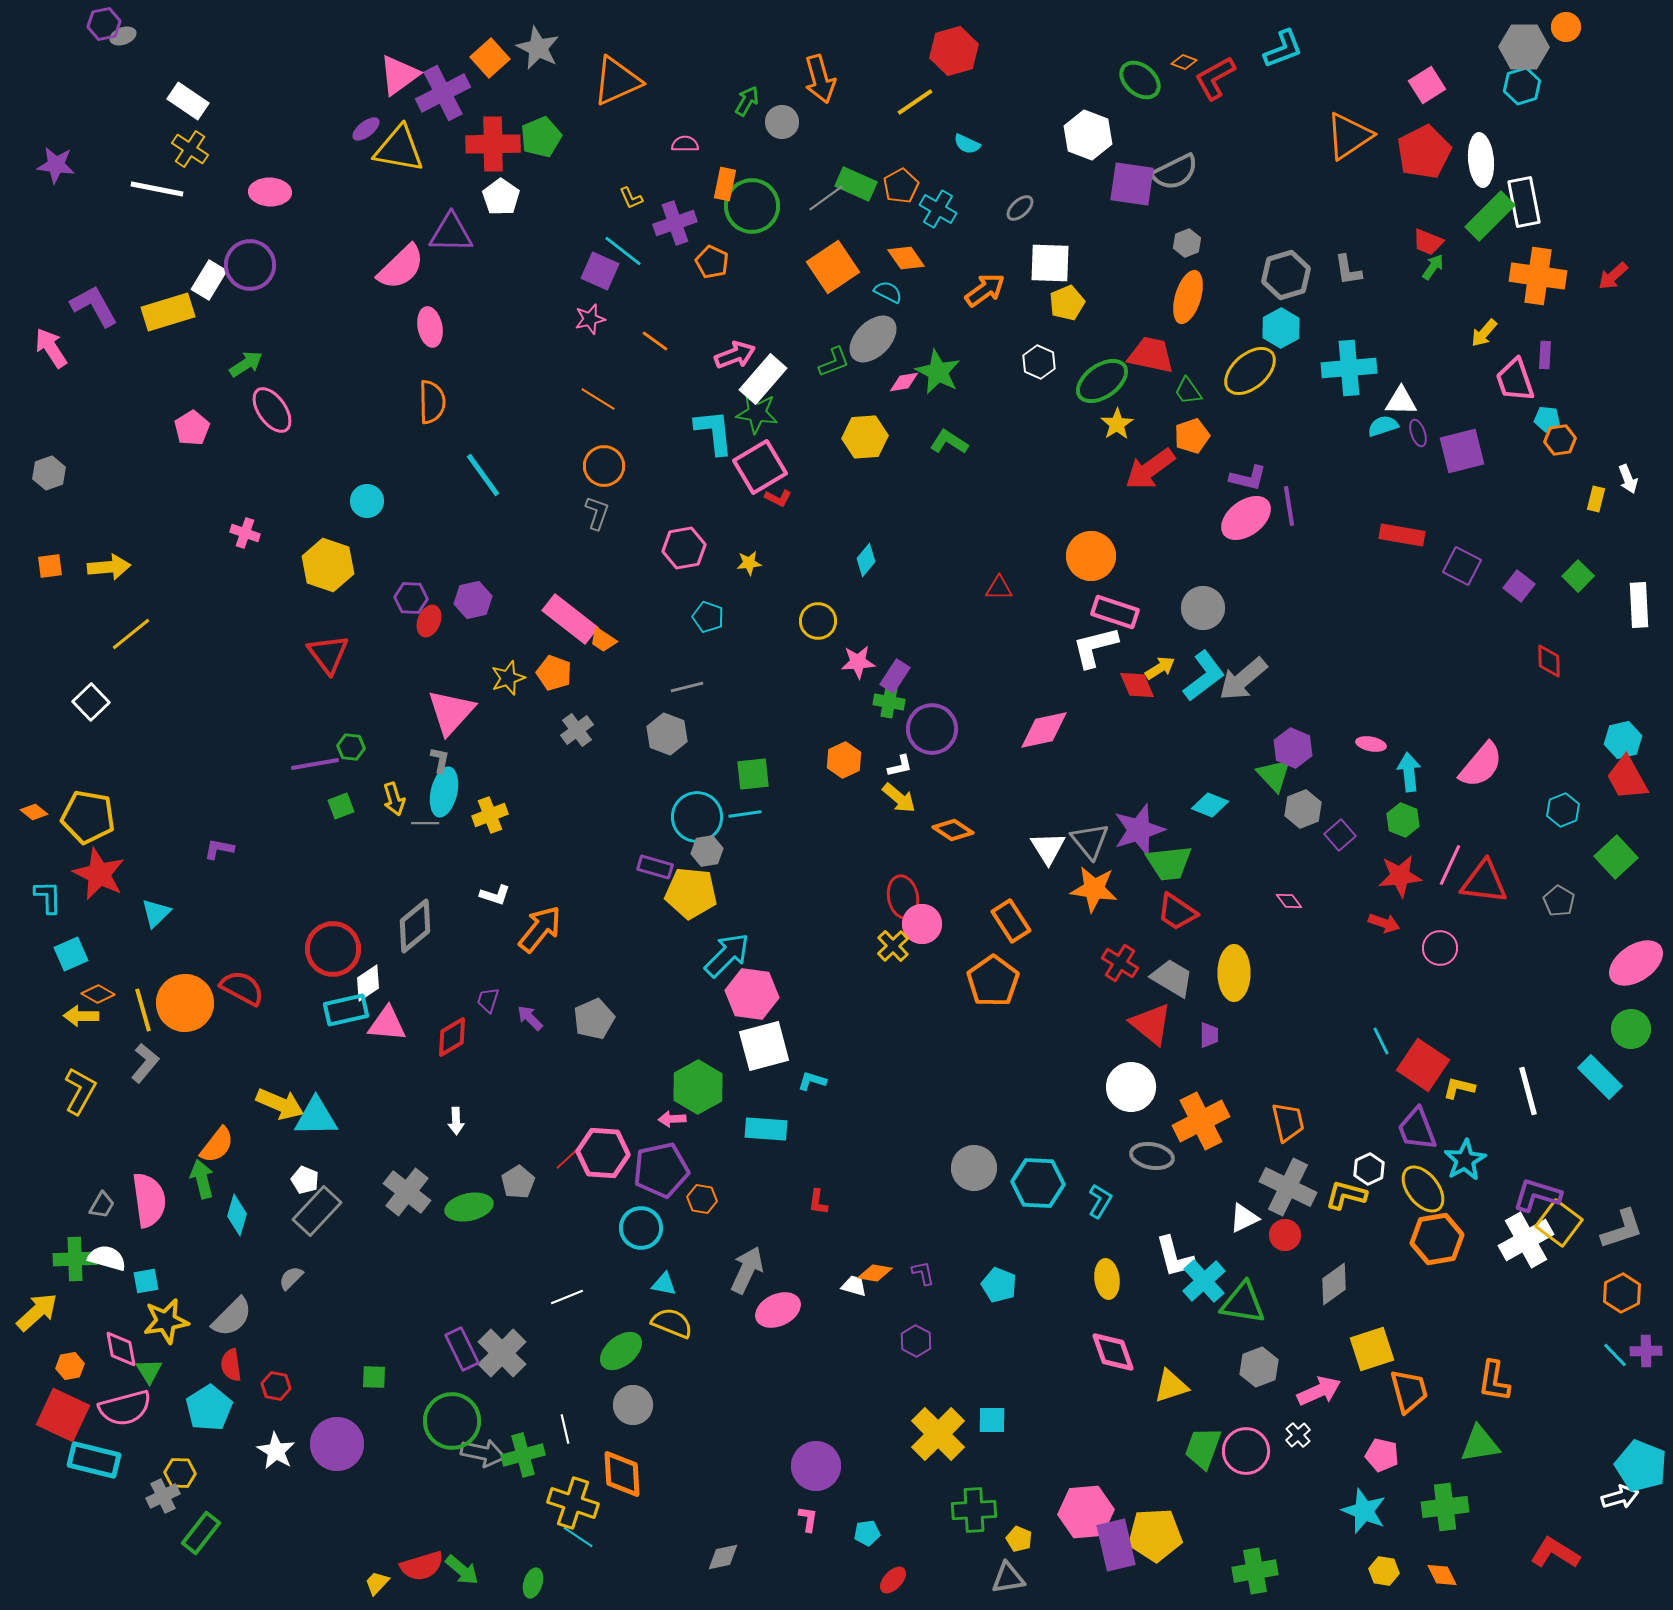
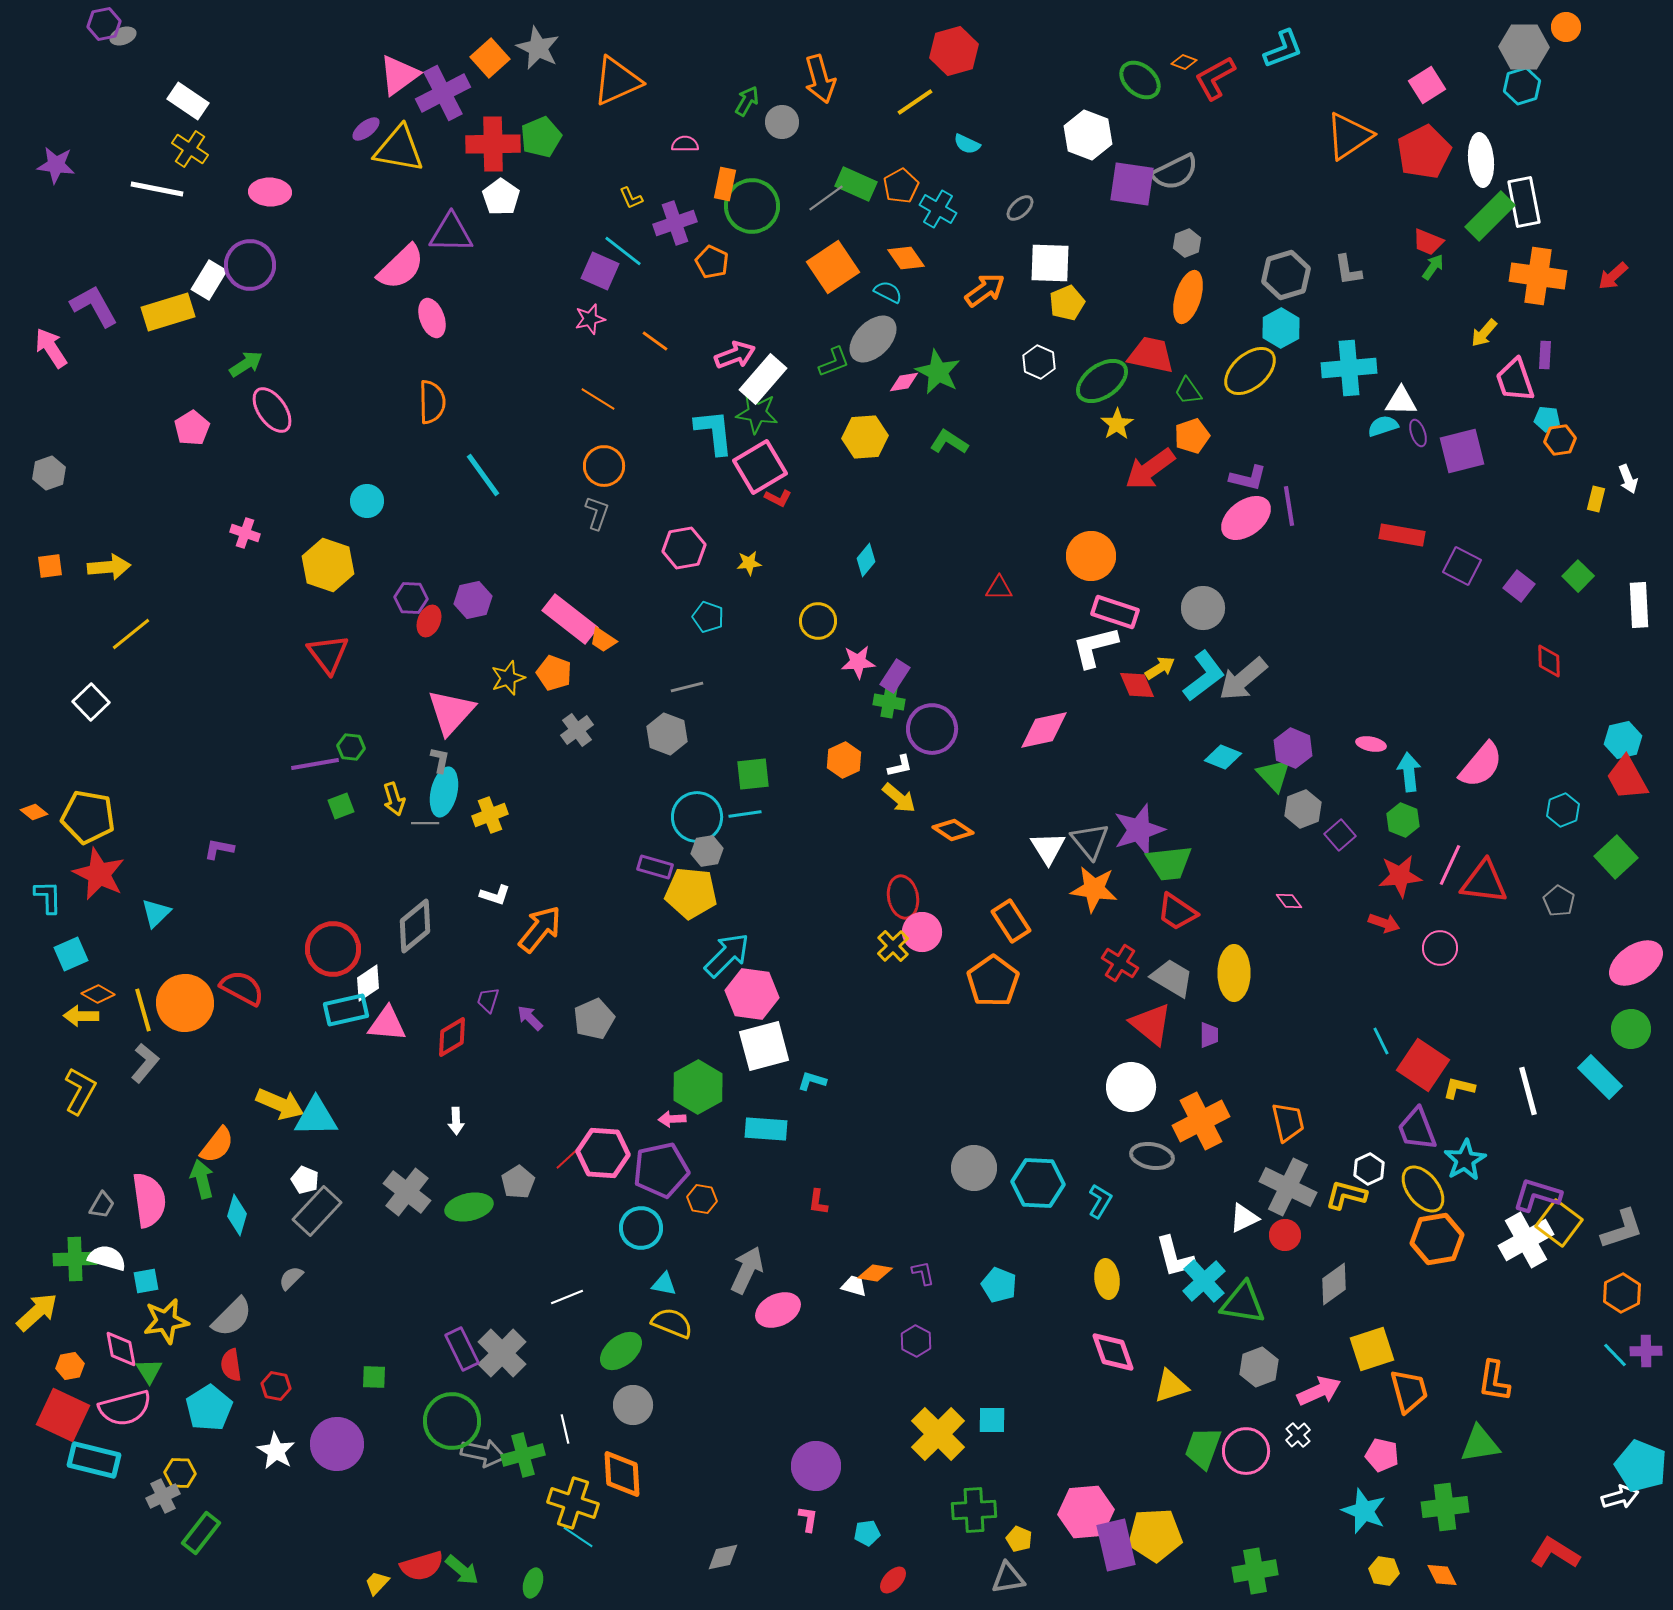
pink ellipse at (430, 327): moved 2 px right, 9 px up; rotated 9 degrees counterclockwise
cyan diamond at (1210, 805): moved 13 px right, 48 px up
pink circle at (922, 924): moved 8 px down
